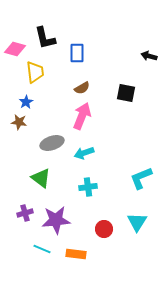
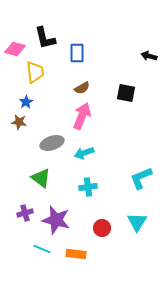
purple star: rotated 20 degrees clockwise
red circle: moved 2 px left, 1 px up
